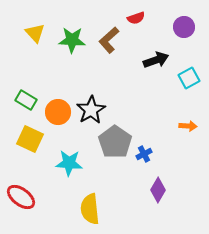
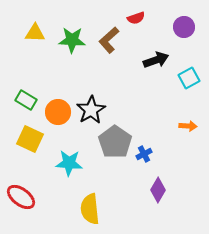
yellow triangle: rotated 45 degrees counterclockwise
